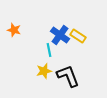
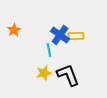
orange star: rotated 24 degrees clockwise
yellow rectangle: moved 2 px left; rotated 35 degrees counterclockwise
yellow star: moved 2 px down
black L-shape: moved 1 px up
